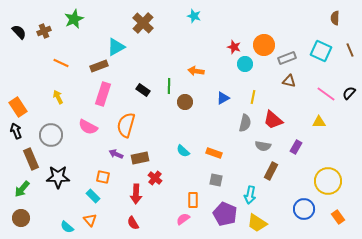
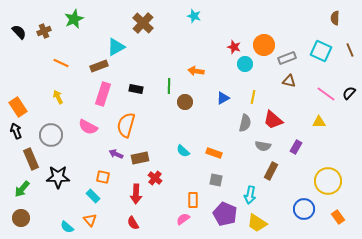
black rectangle at (143, 90): moved 7 px left, 1 px up; rotated 24 degrees counterclockwise
